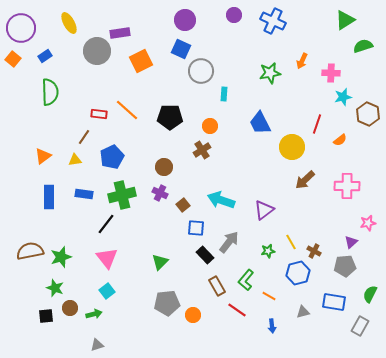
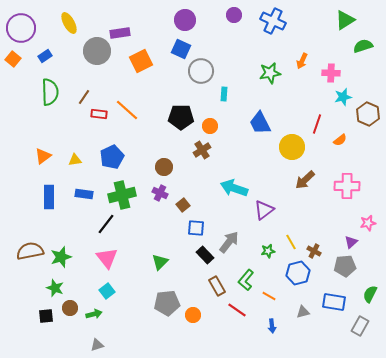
black pentagon at (170, 117): moved 11 px right
brown line at (84, 137): moved 40 px up
cyan arrow at (221, 200): moved 13 px right, 12 px up
